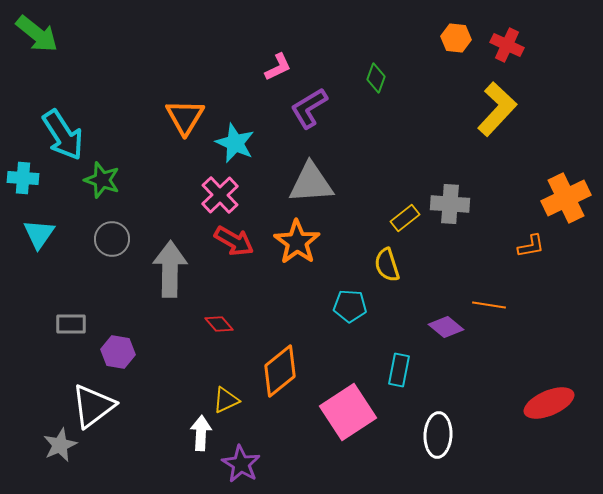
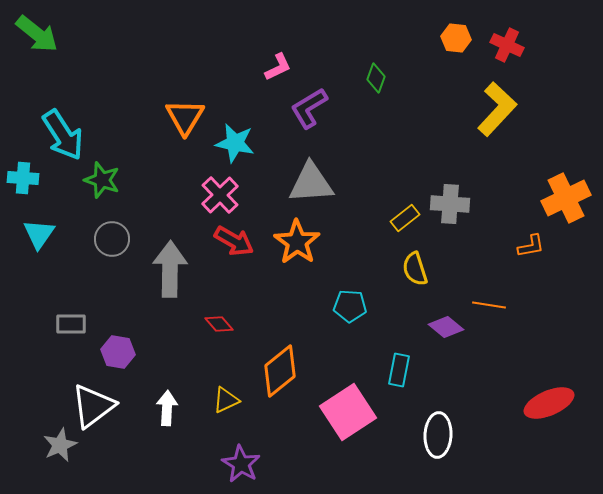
cyan star: rotated 12 degrees counterclockwise
yellow semicircle: moved 28 px right, 4 px down
white arrow: moved 34 px left, 25 px up
